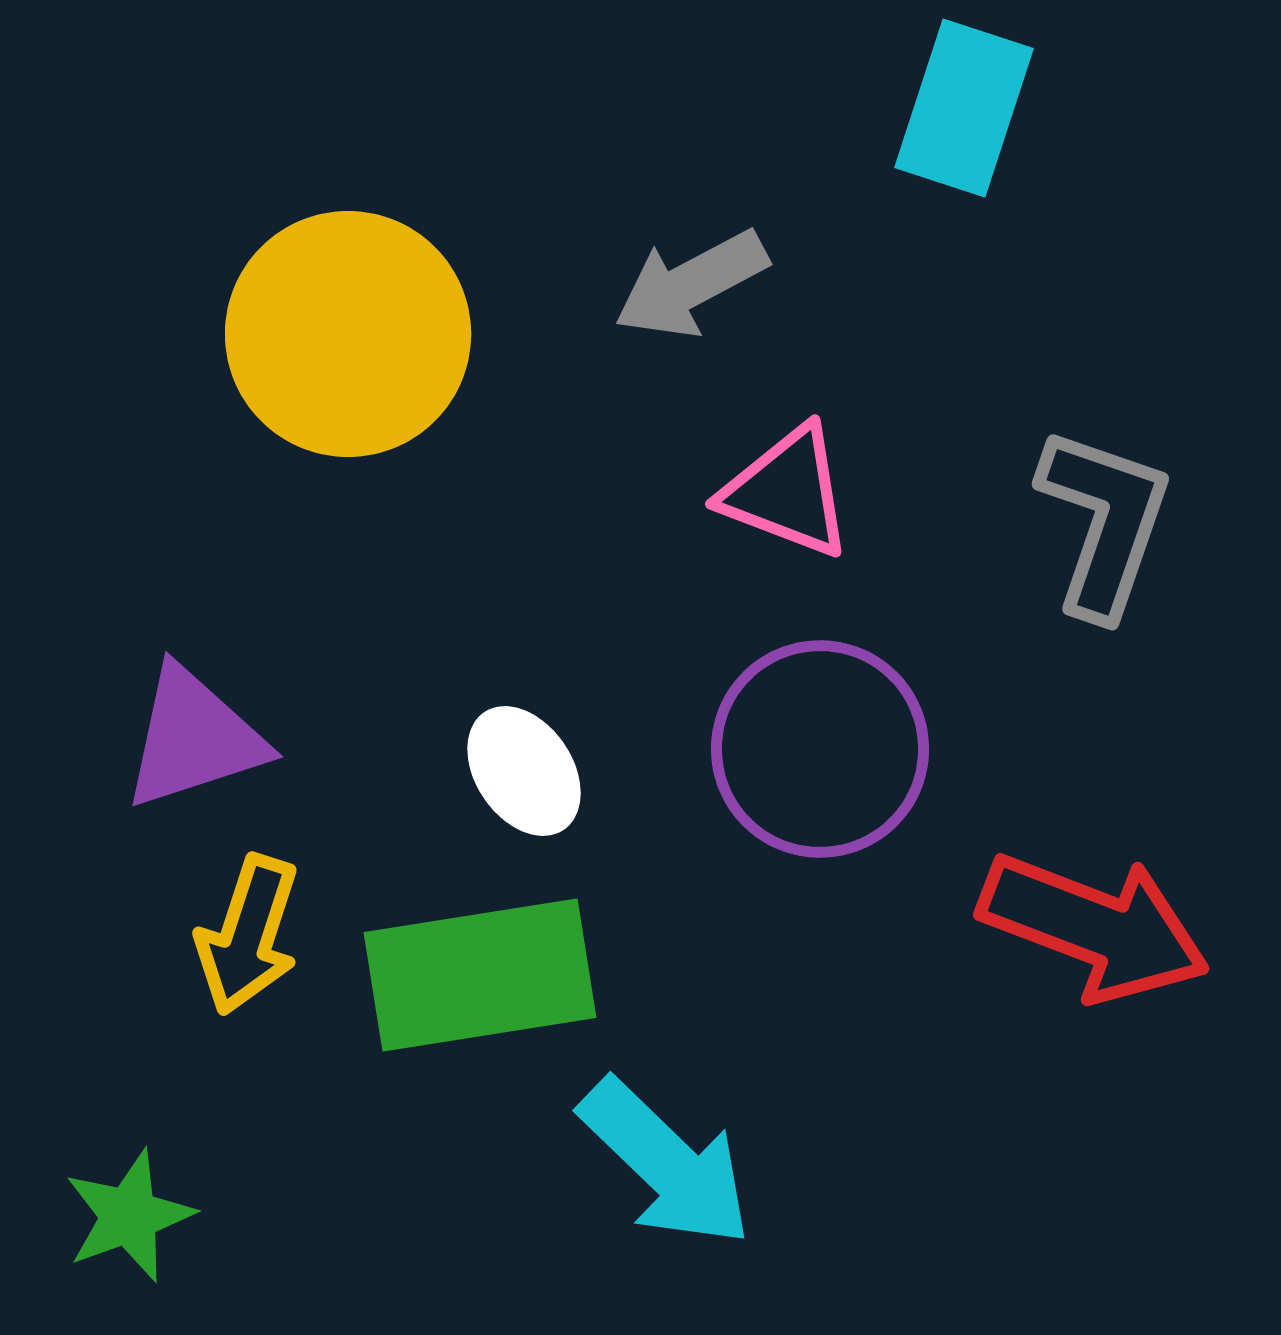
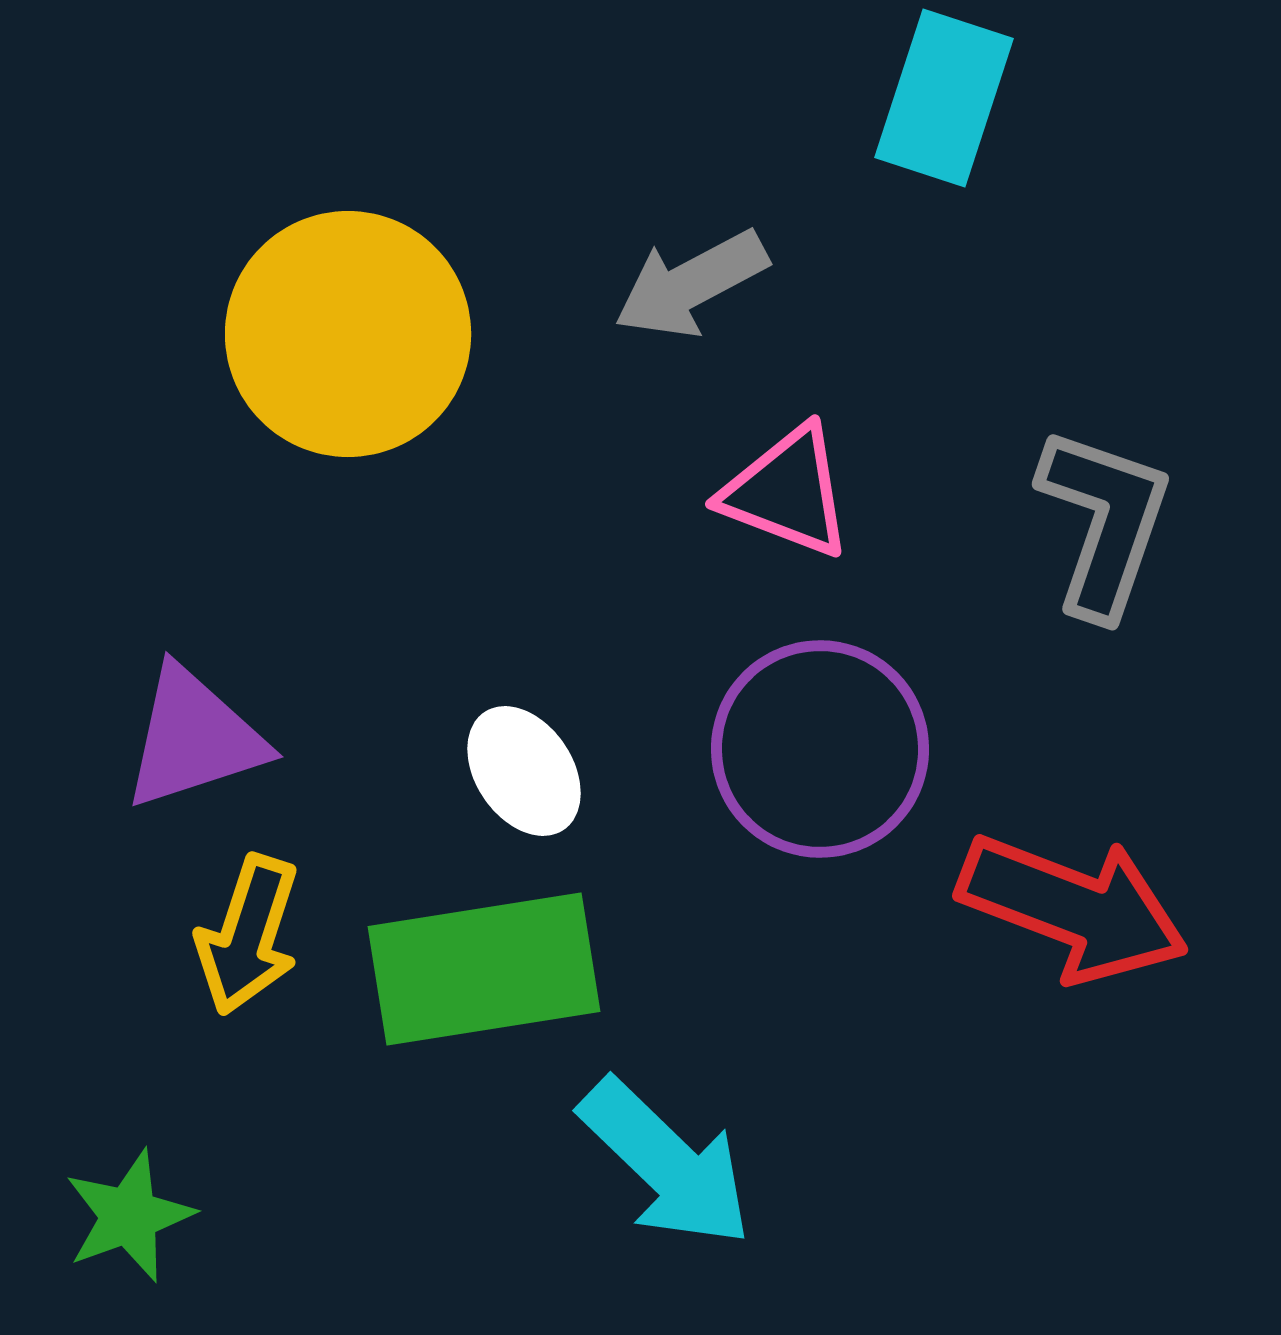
cyan rectangle: moved 20 px left, 10 px up
red arrow: moved 21 px left, 19 px up
green rectangle: moved 4 px right, 6 px up
